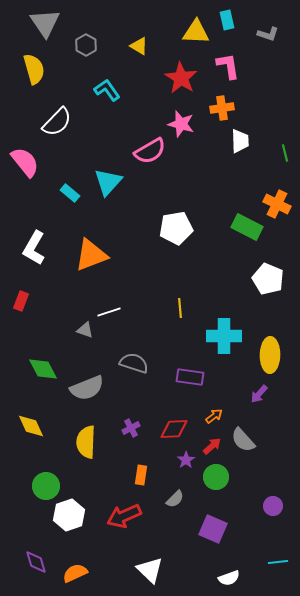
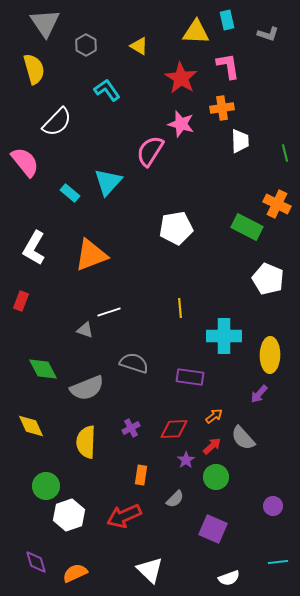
pink semicircle at (150, 151): rotated 152 degrees clockwise
gray semicircle at (243, 440): moved 2 px up
